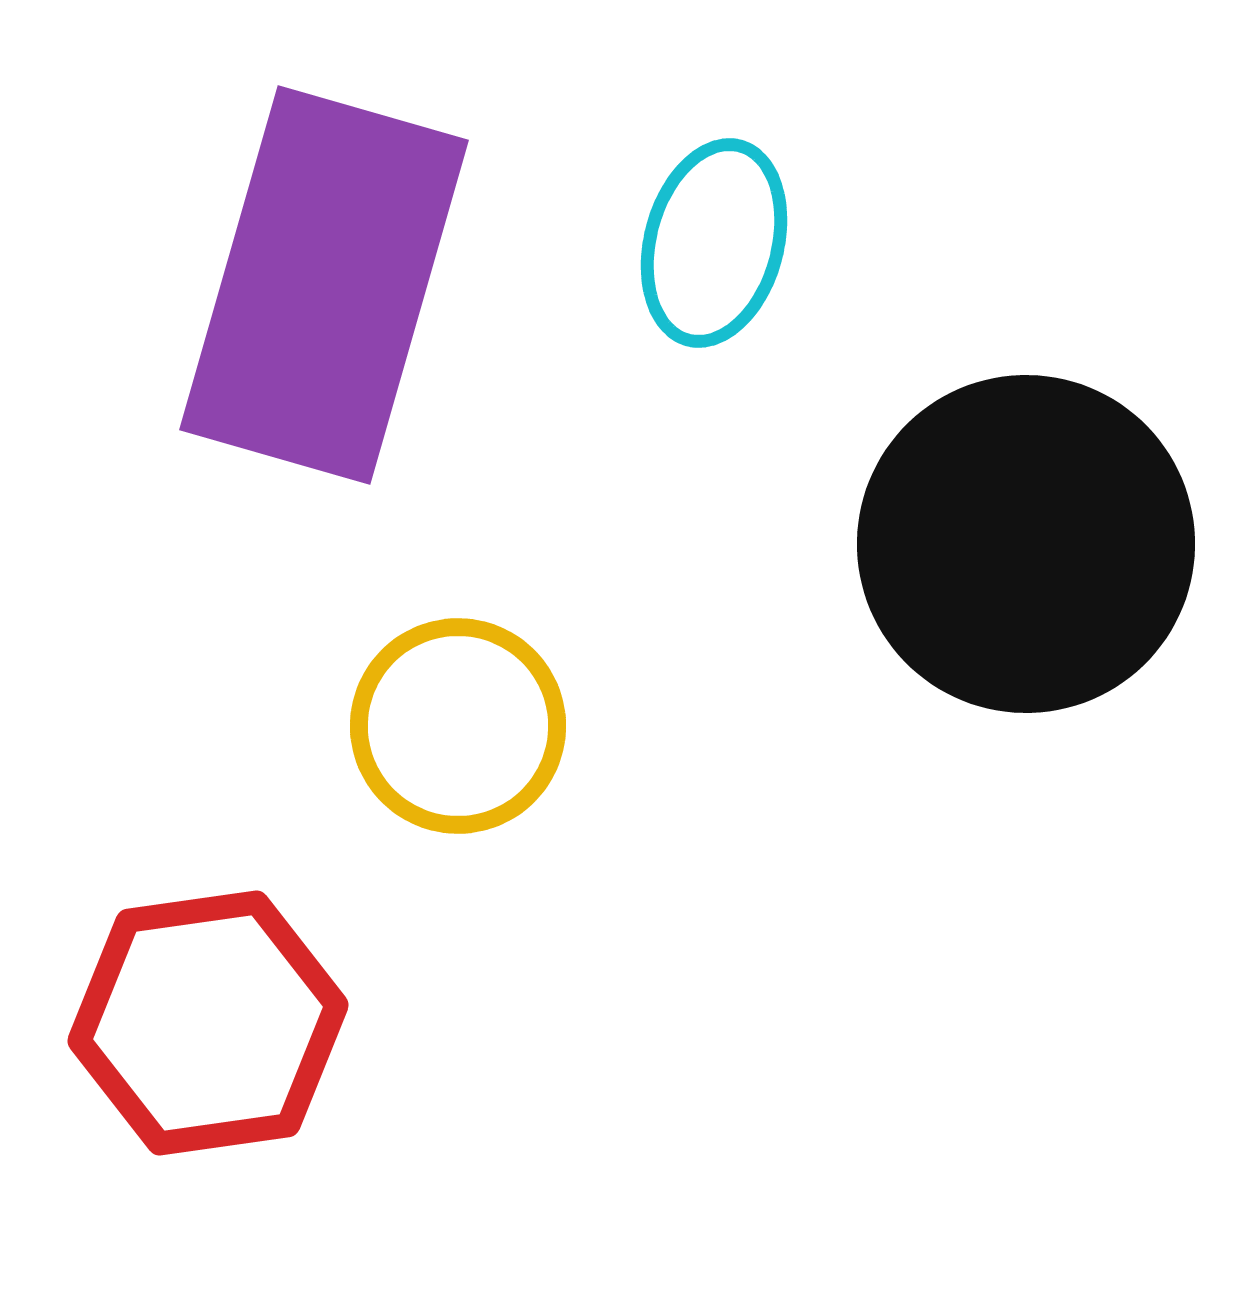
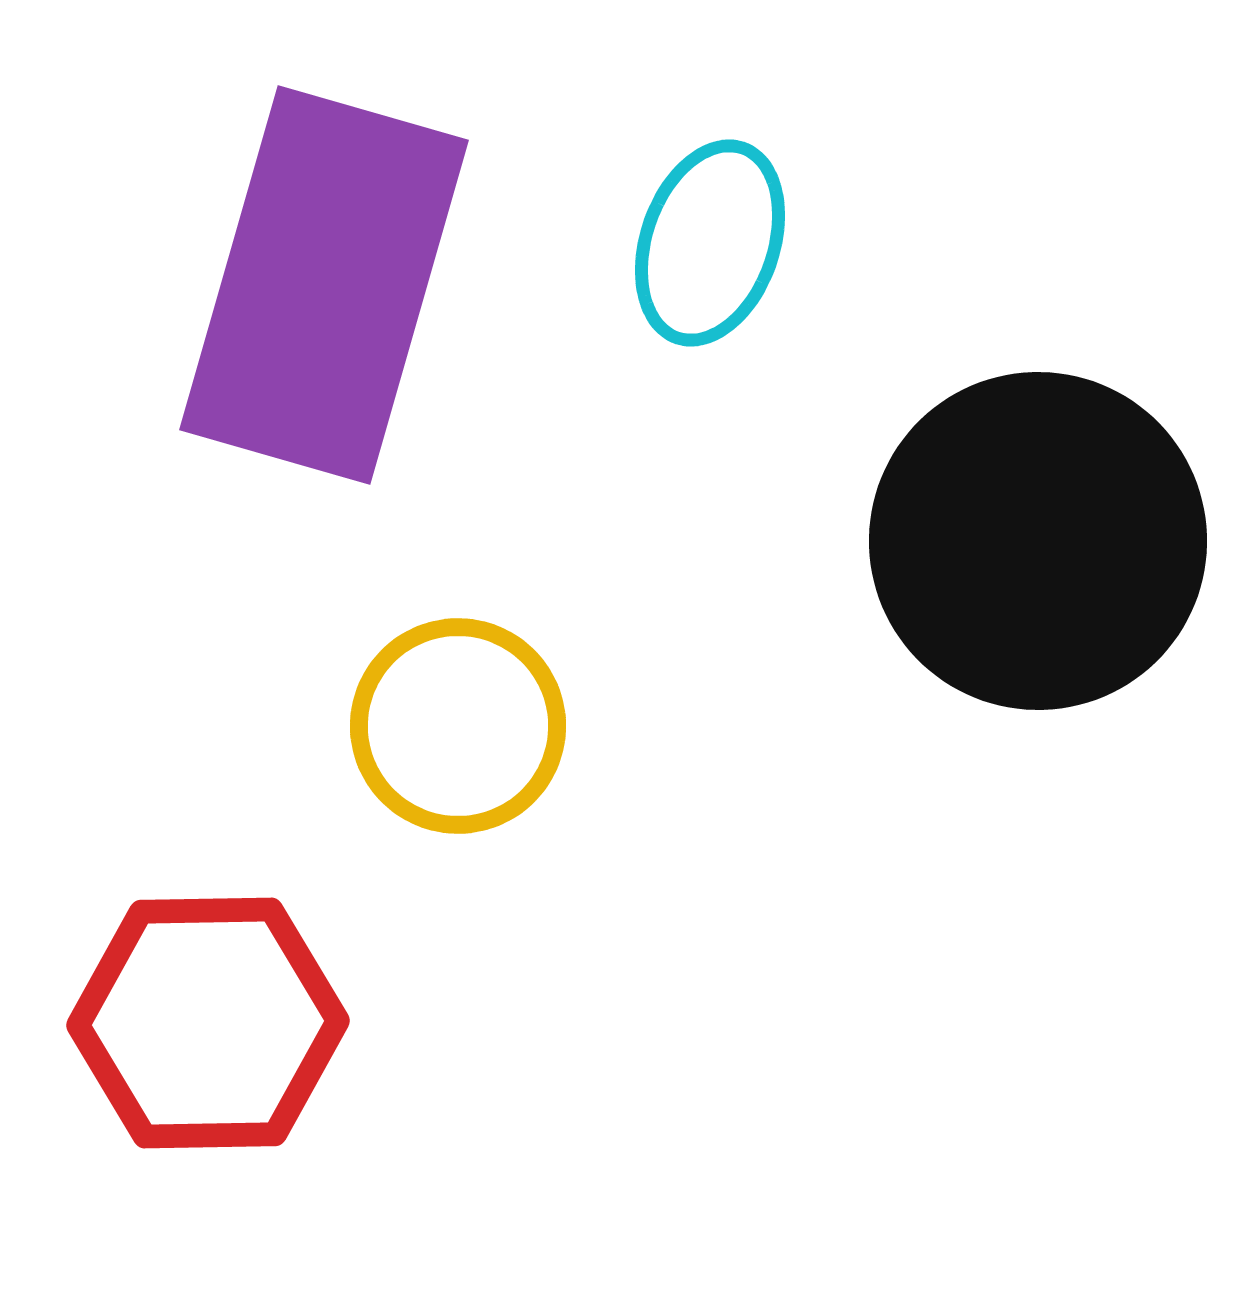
cyan ellipse: moved 4 px left; rotated 4 degrees clockwise
black circle: moved 12 px right, 3 px up
red hexagon: rotated 7 degrees clockwise
